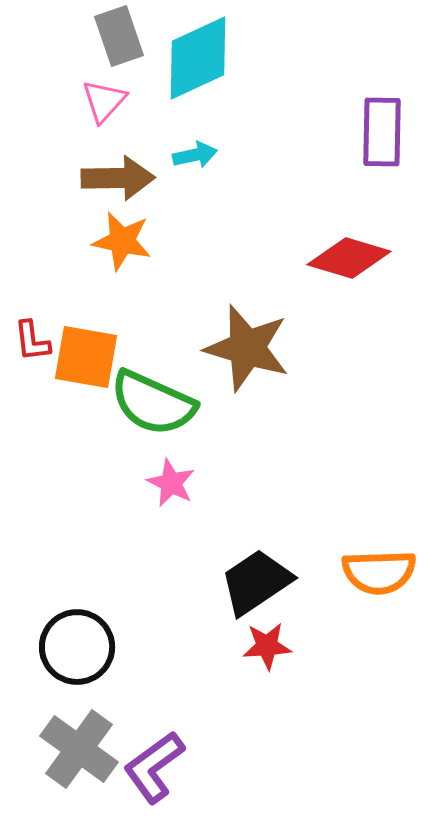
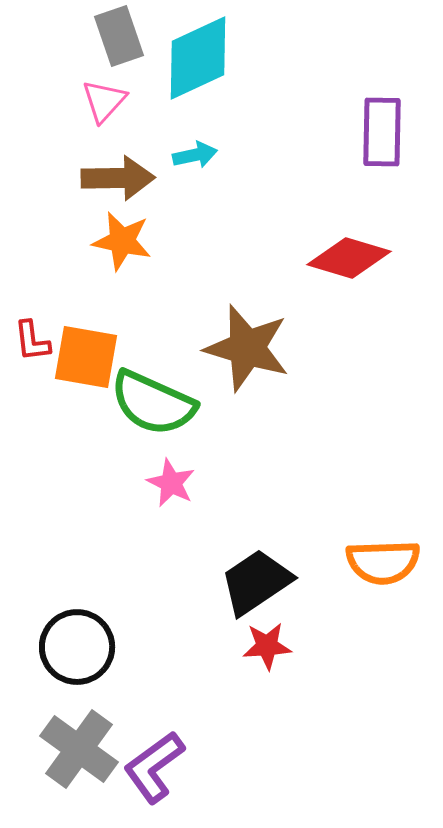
orange semicircle: moved 4 px right, 10 px up
